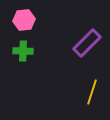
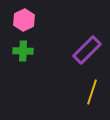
pink hexagon: rotated 20 degrees counterclockwise
purple rectangle: moved 7 px down
